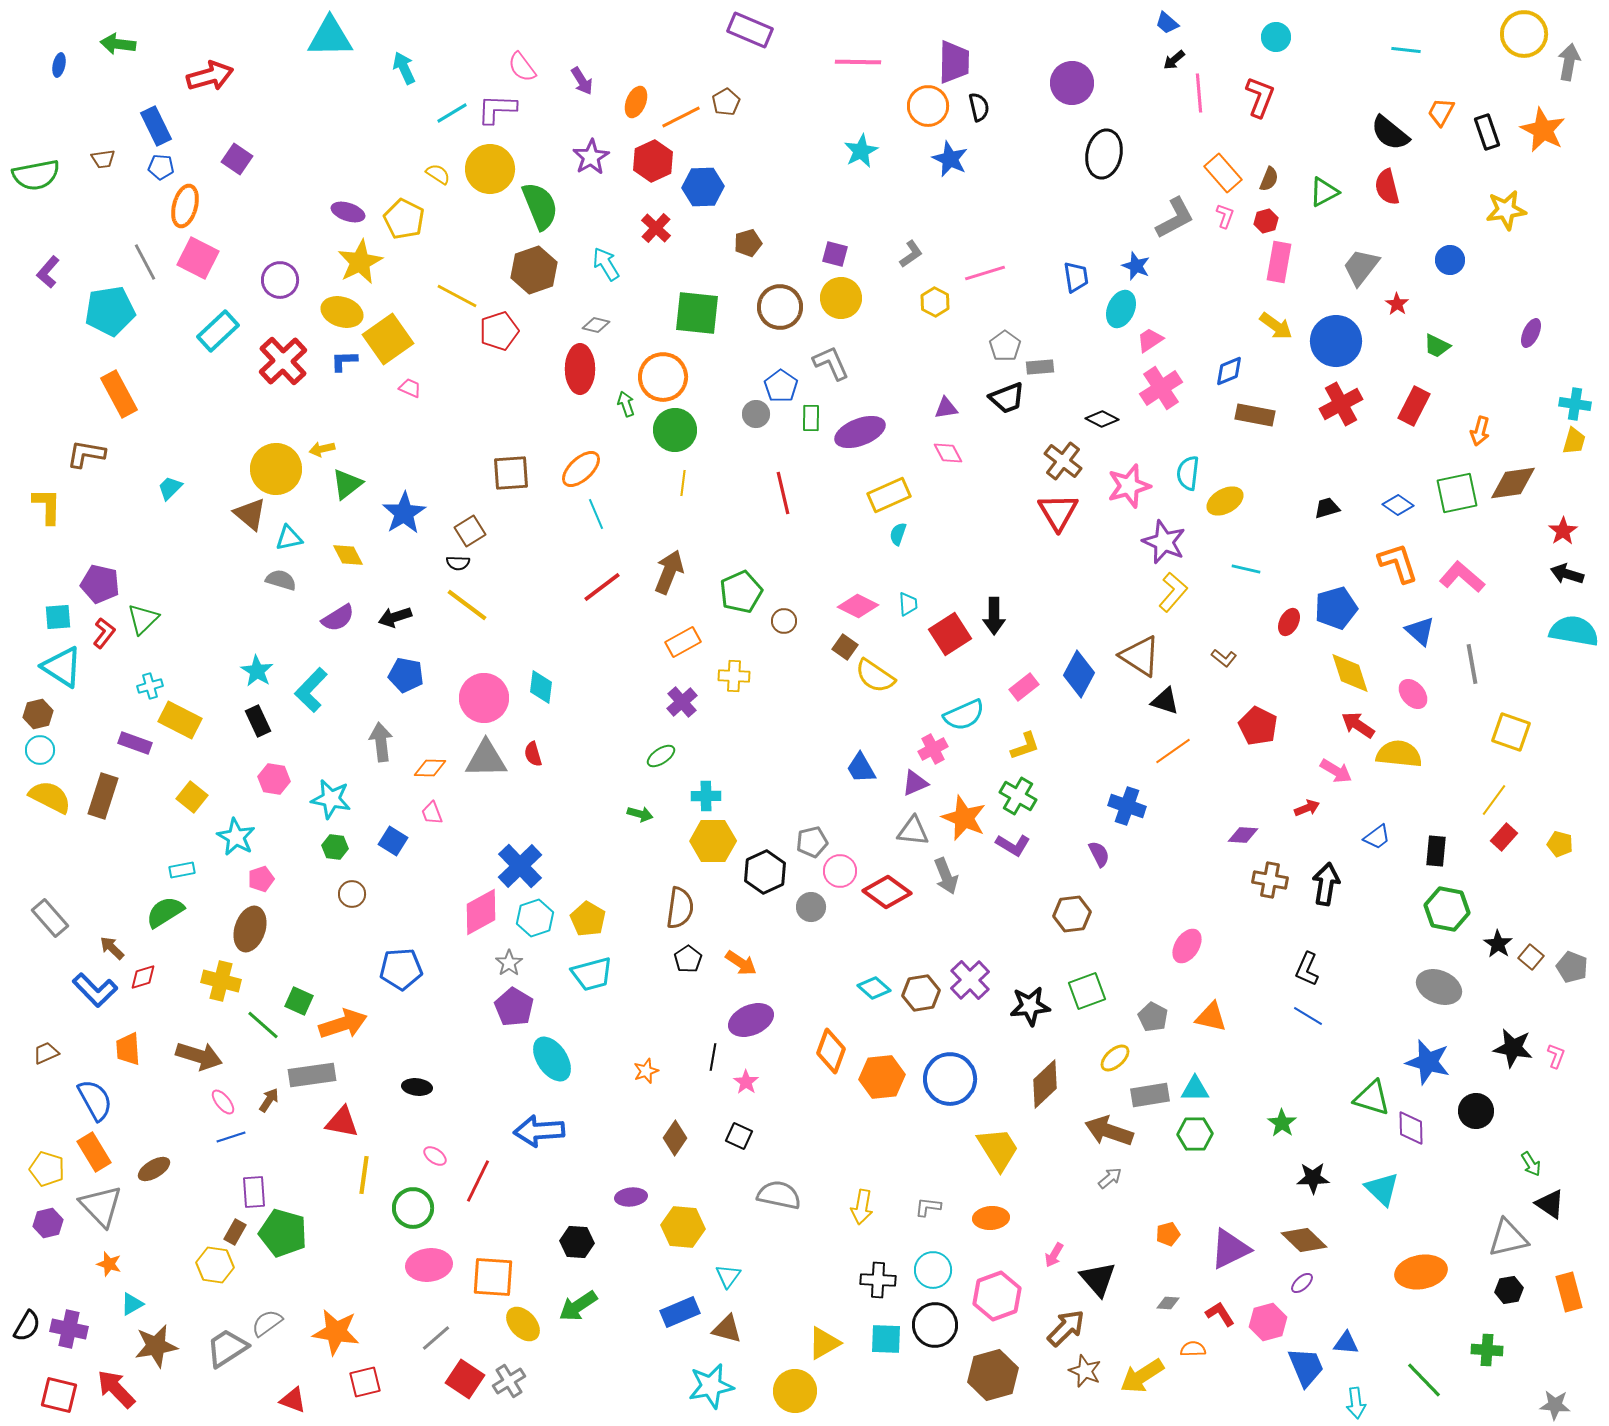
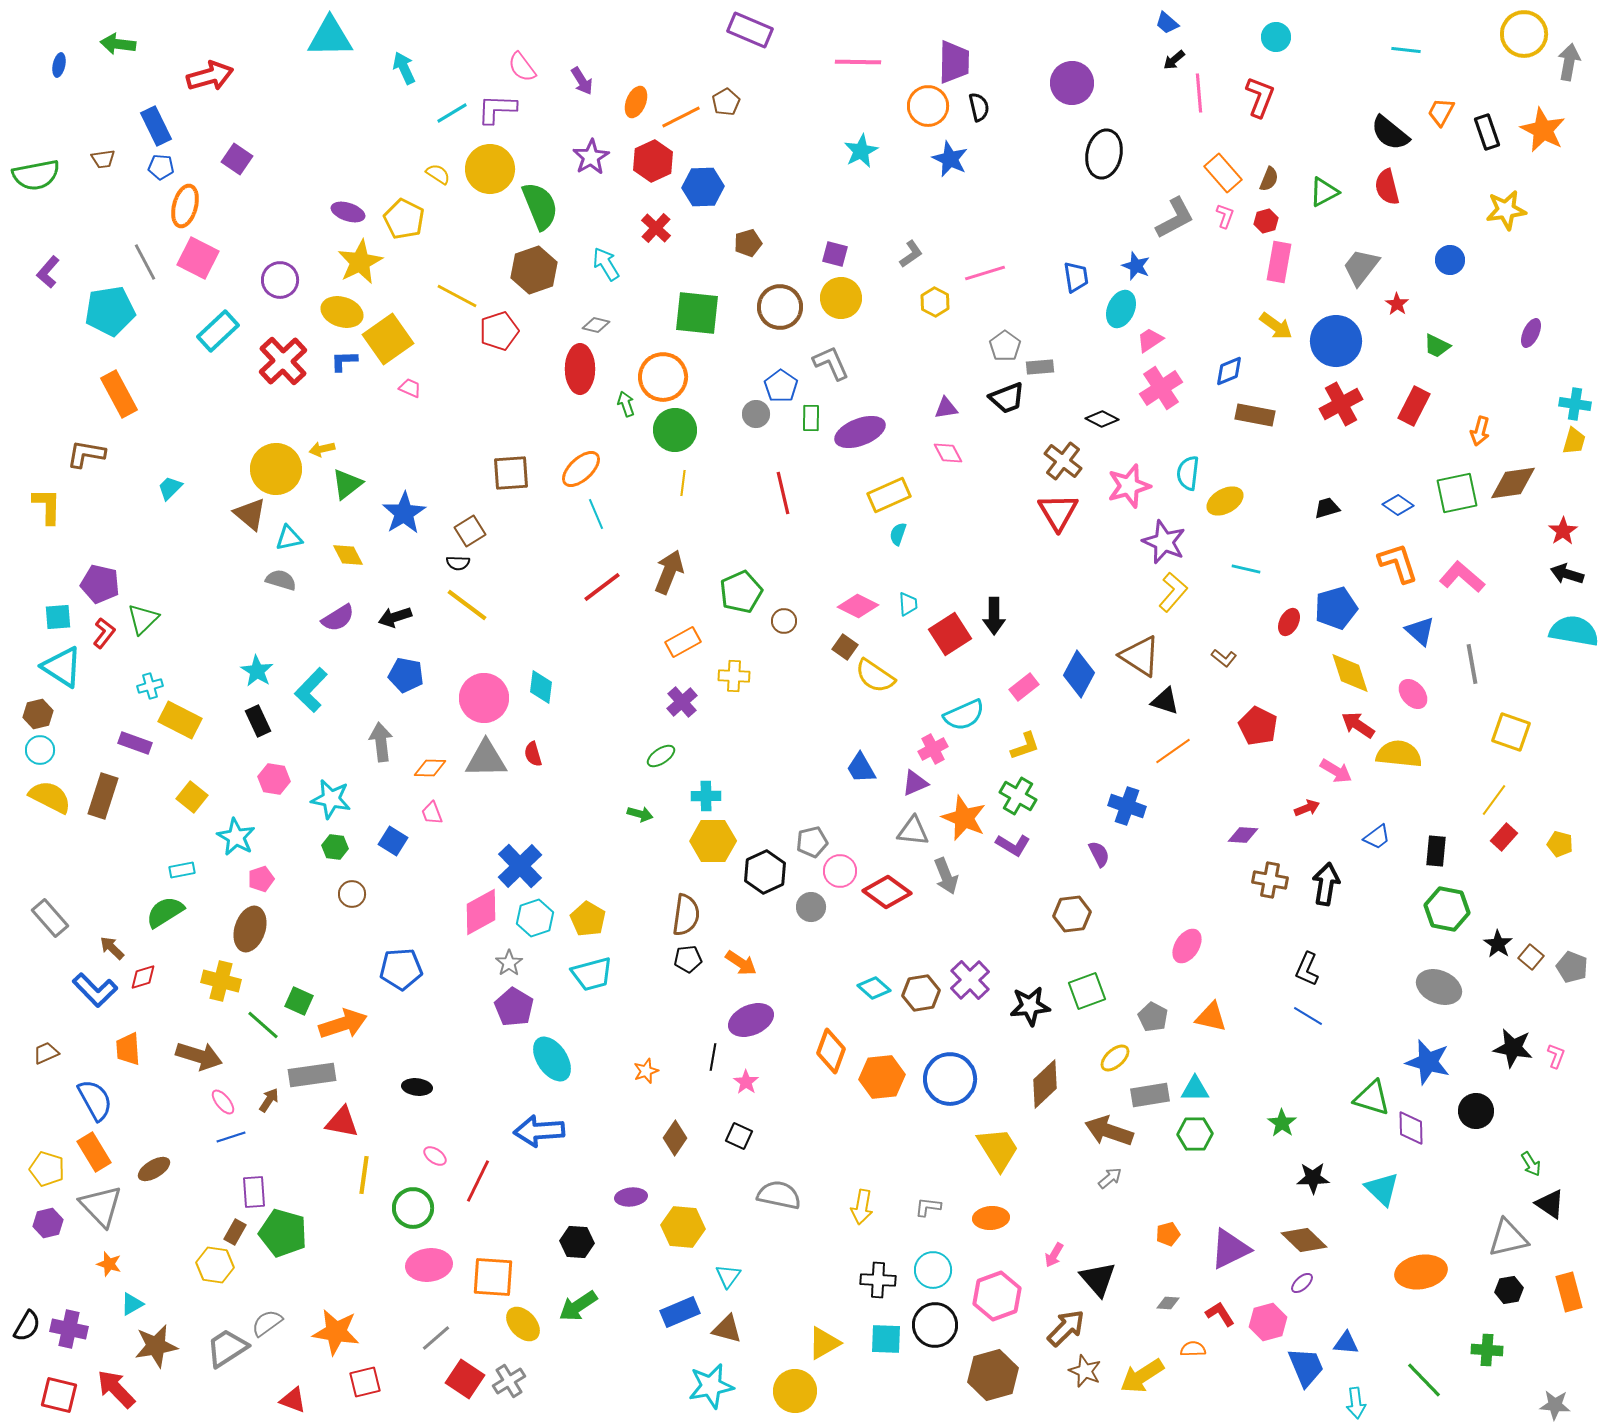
brown semicircle at (680, 908): moved 6 px right, 7 px down
black pentagon at (688, 959): rotated 28 degrees clockwise
